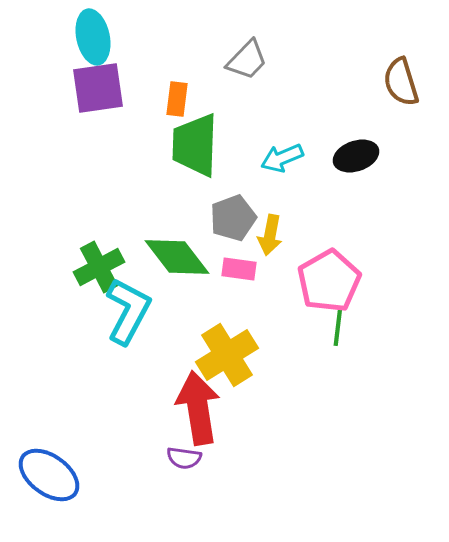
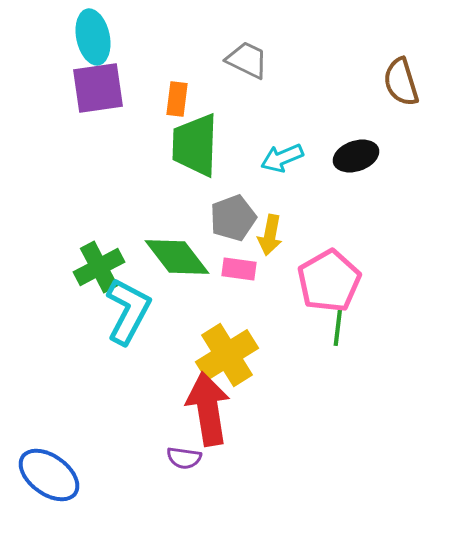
gray trapezoid: rotated 108 degrees counterclockwise
red arrow: moved 10 px right, 1 px down
